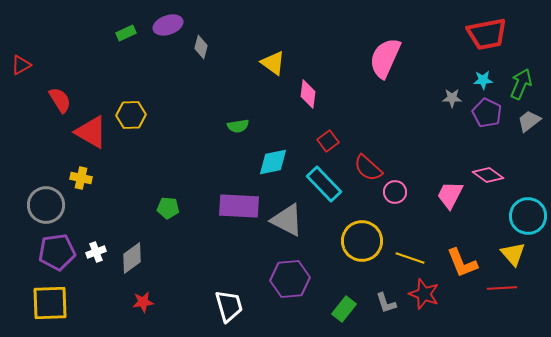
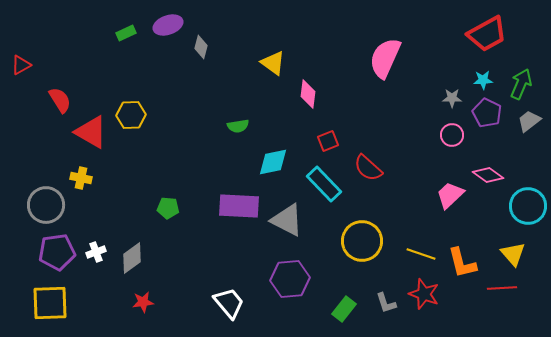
red trapezoid at (487, 34): rotated 18 degrees counterclockwise
red square at (328, 141): rotated 15 degrees clockwise
pink circle at (395, 192): moved 57 px right, 57 px up
pink trapezoid at (450, 195): rotated 20 degrees clockwise
cyan circle at (528, 216): moved 10 px up
yellow line at (410, 258): moved 11 px right, 4 px up
orange L-shape at (462, 263): rotated 8 degrees clockwise
white trapezoid at (229, 306): moved 3 px up; rotated 24 degrees counterclockwise
